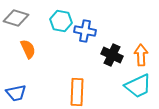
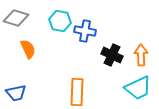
cyan hexagon: moved 1 px left
cyan trapezoid: moved 2 px down
